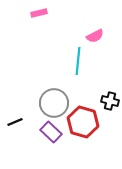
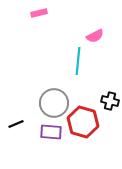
black line: moved 1 px right, 2 px down
purple rectangle: rotated 40 degrees counterclockwise
